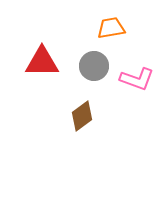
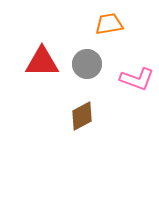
orange trapezoid: moved 2 px left, 4 px up
gray circle: moved 7 px left, 2 px up
brown diamond: rotated 8 degrees clockwise
